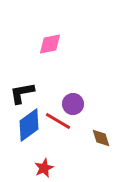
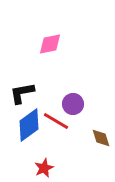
red line: moved 2 px left
